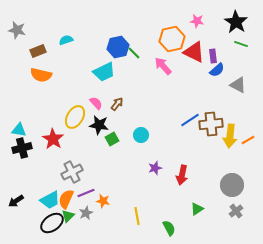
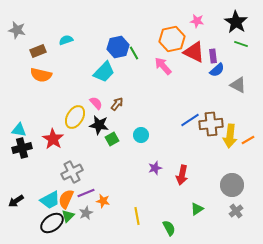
green line at (134, 53): rotated 16 degrees clockwise
cyan trapezoid at (104, 72): rotated 20 degrees counterclockwise
